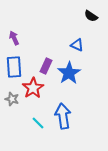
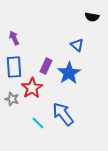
black semicircle: moved 1 px right, 1 px down; rotated 24 degrees counterclockwise
blue triangle: rotated 16 degrees clockwise
red star: moved 1 px left
blue arrow: moved 2 px up; rotated 30 degrees counterclockwise
